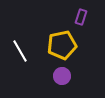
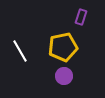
yellow pentagon: moved 1 px right, 2 px down
purple circle: moved 2 px right
